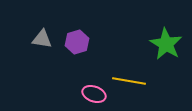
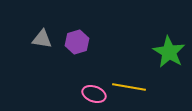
green star: moved 3 px right, 8 px down
yellow line: moved 6 px down
